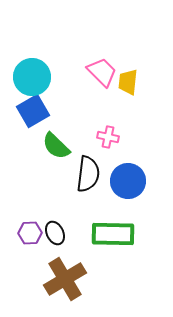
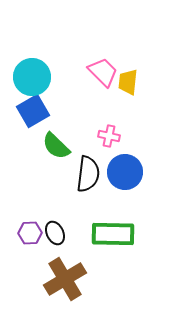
pink trapezoid: moved 1 px right
pink cross: moved 1 px right, 1 px up
blue circle: moved 3 px left, 9 px up
